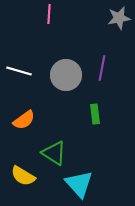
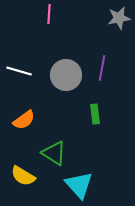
cyan triangle: moved 1 px down
